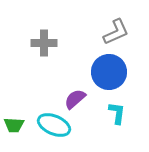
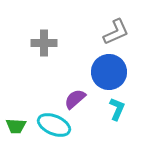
cyan L-shape: moved 4 px up; rotated 15 degrees clockwise
green trapezoid: moved 2 px right, 1 px down
